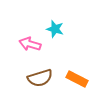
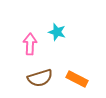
cyan star: moved 2 px right, 3 px down
pink arrow: rotated 75 degrees clockwise
